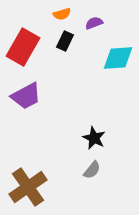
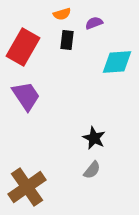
black rectangle: moved 2 px right, 1 px up; rotated 18 degrees counterclockwise
cyan diamond: moved 1 px left, 4 px down
purple trapezoid: rotated 96 degrees counterclockwise
brown cross: moved 1 px left
